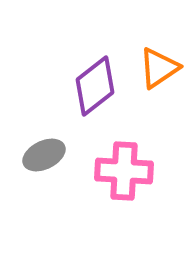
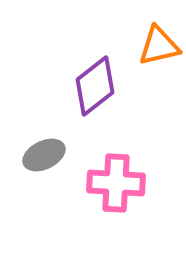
orange triangle: moved 22 px up; rotated 21 degrees clockwise
pink cross: moved 8 px left, 12 px down
